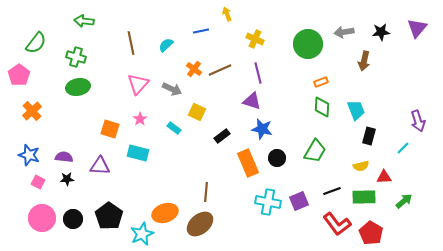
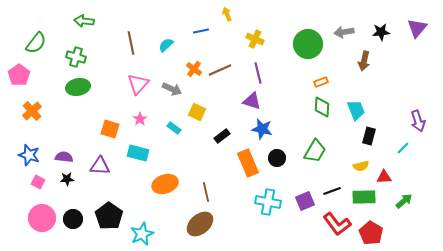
brown line at (206, 192): rotated 18 degrees counterclockwise
purple square at (299, 201): moved 6 px right
orange ellipse at (165, 213): moved 29 px up
